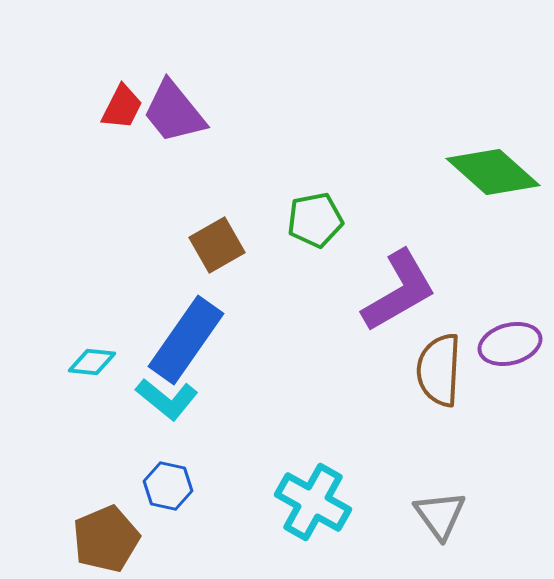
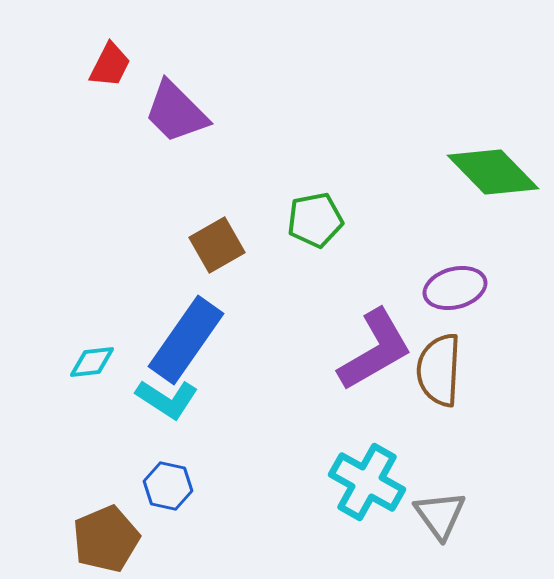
red trapezoid: moved 12 px left, 42 px up
purple trapezoid: moved 2 px right; rotated 6 degrees counterclockwise
green diamond: rotated 4 degrees clockwise
purple L-shape: moved 24 px left, 59 px down
purple ellipse: moved 55 px left, 56 px up
cyan diamond: rotated 12 degrees counterclockwise
cyan L-shape: rotated 6 degrees counterclockwise
cyan cross: moved 54 px right, 20 px up
